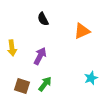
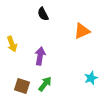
black semicircle: moved 5 px up
yellow arrow: moved 4 px up; rotated 14 degrees counterclockwise
purple arrow: rotated 18 degrees counterclockwise
